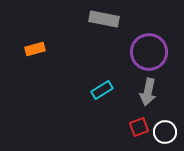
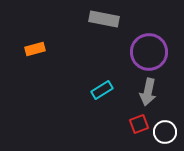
red square: moved 3 px up
